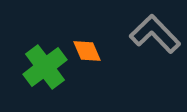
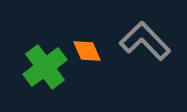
gray L-shape: moved 10 px left, 7 px down
